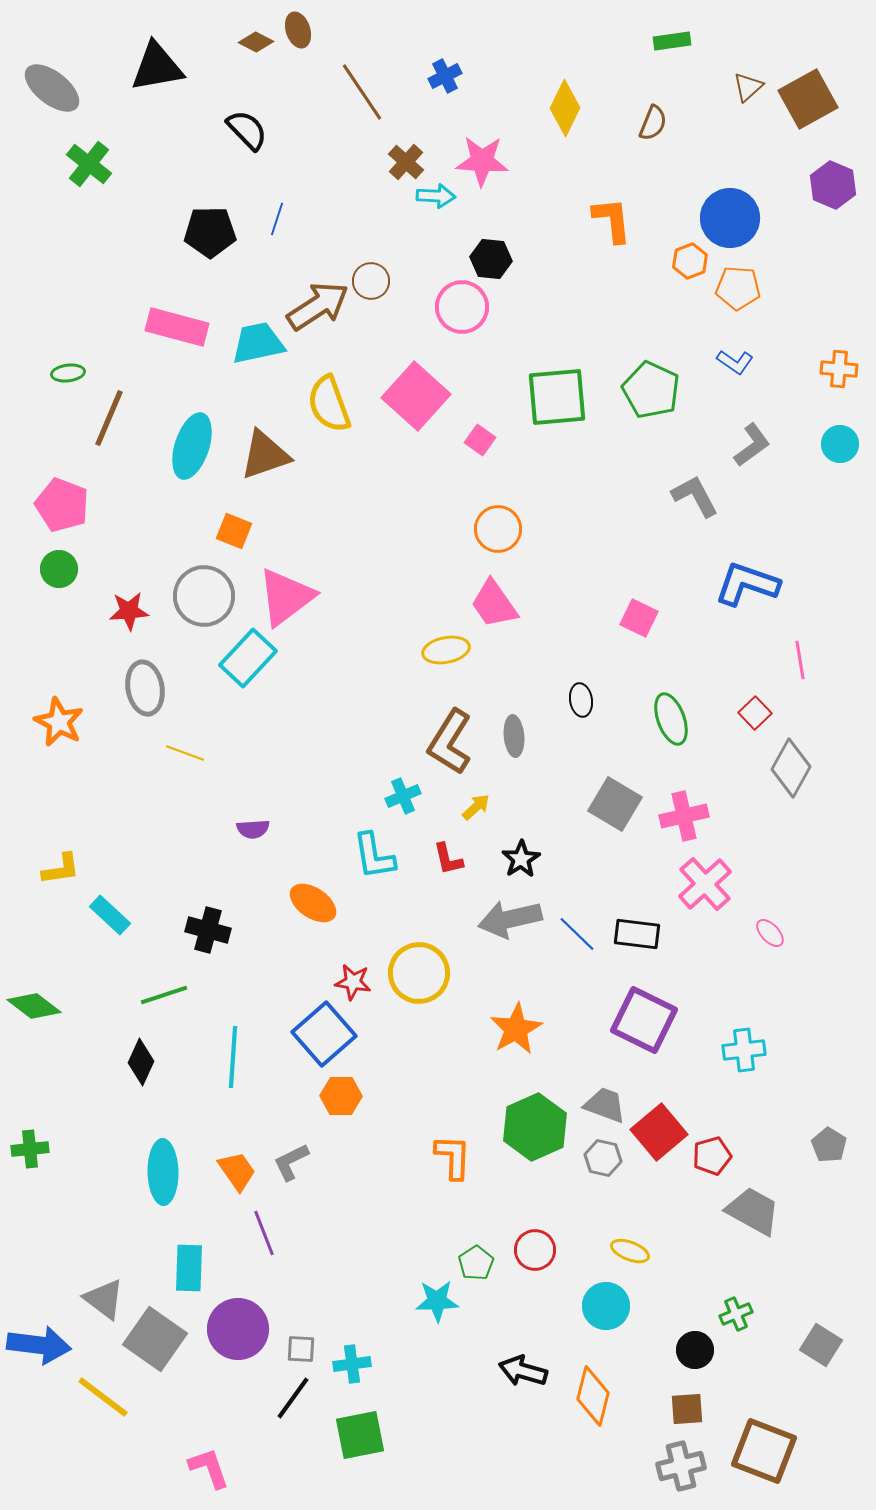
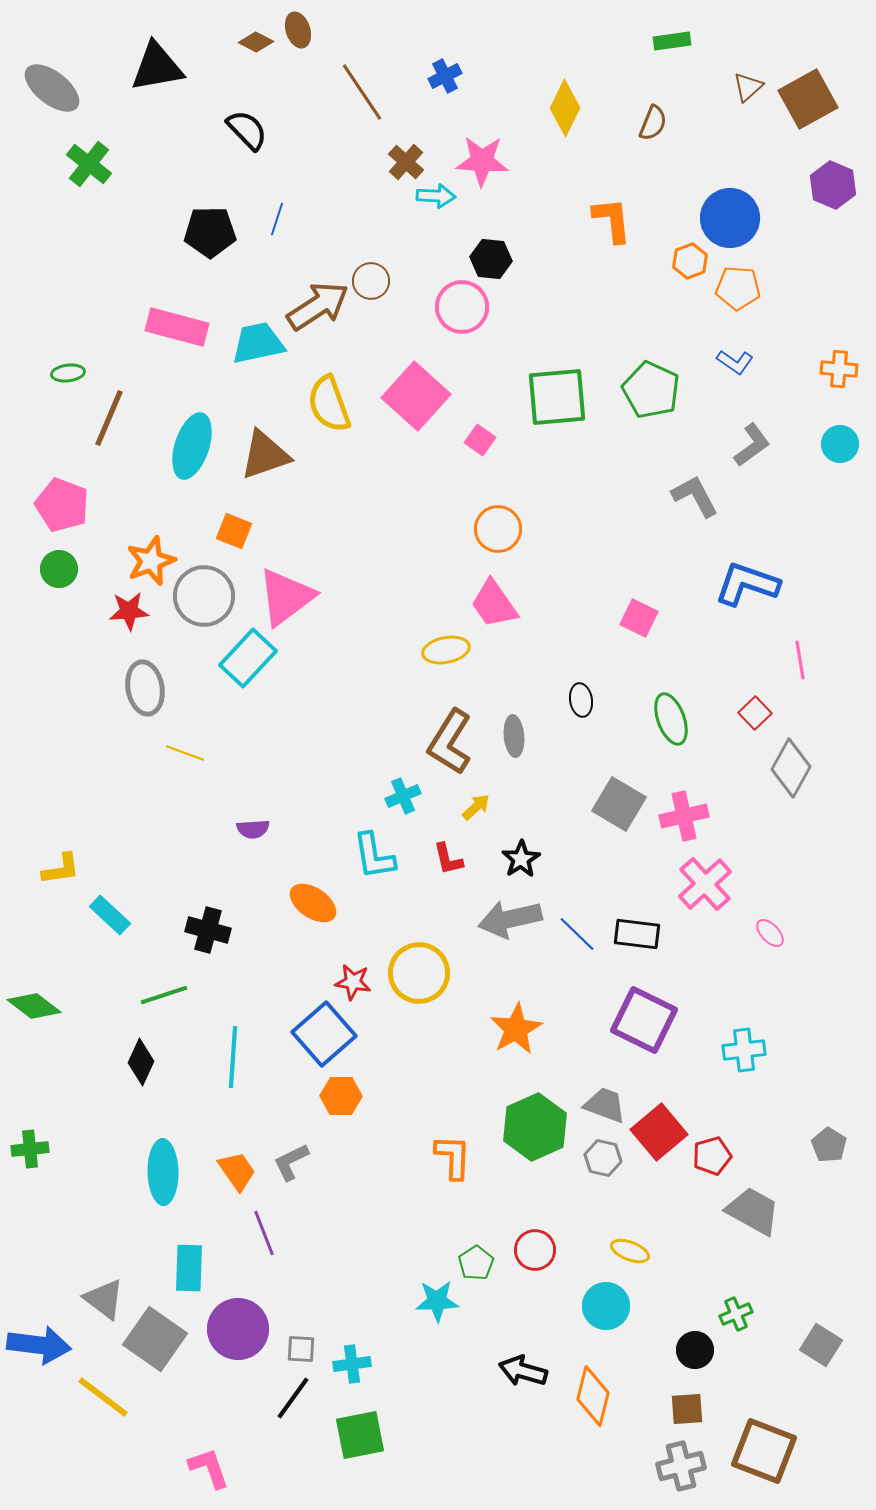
orange star at (59, 722): moved 92 px right, 161 px up; rotated 24 degrees clockwise
gray square at (615, 804): moved 4 px right
